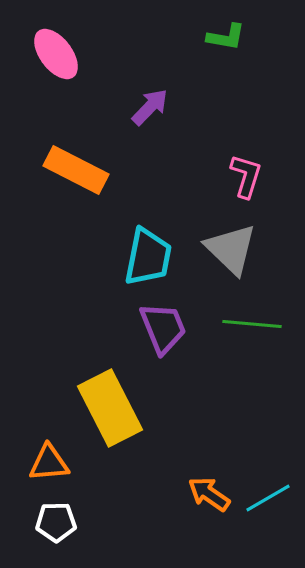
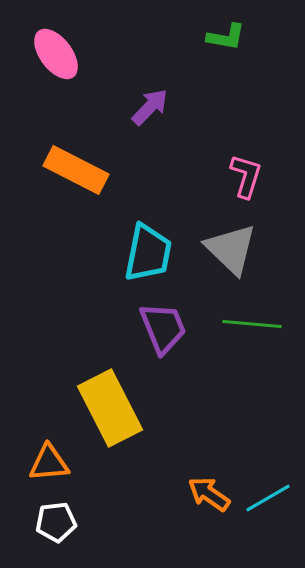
cyan trapezoid: moved 4 px up
white pentagon: rotated 6 degrees counterclockwise
